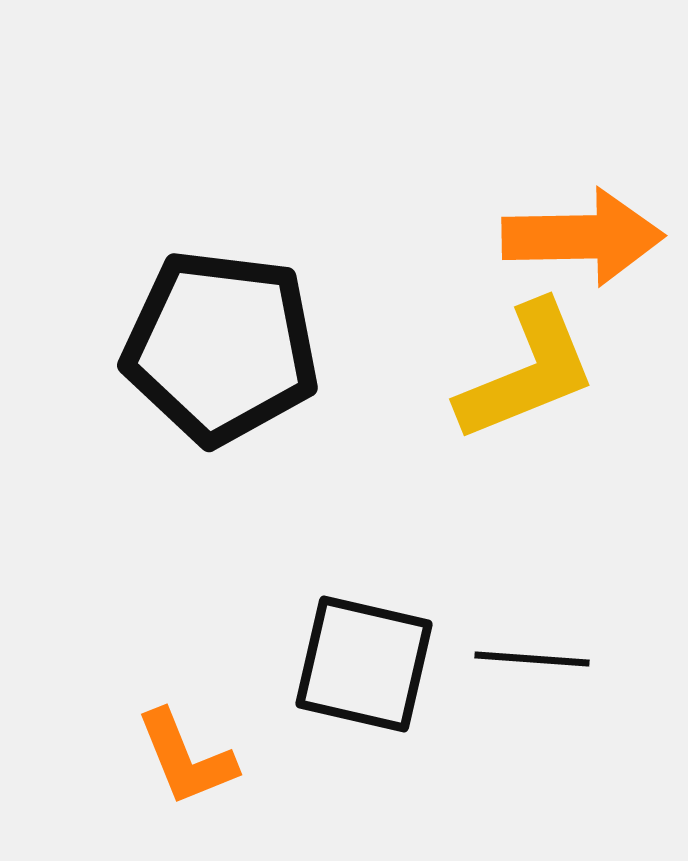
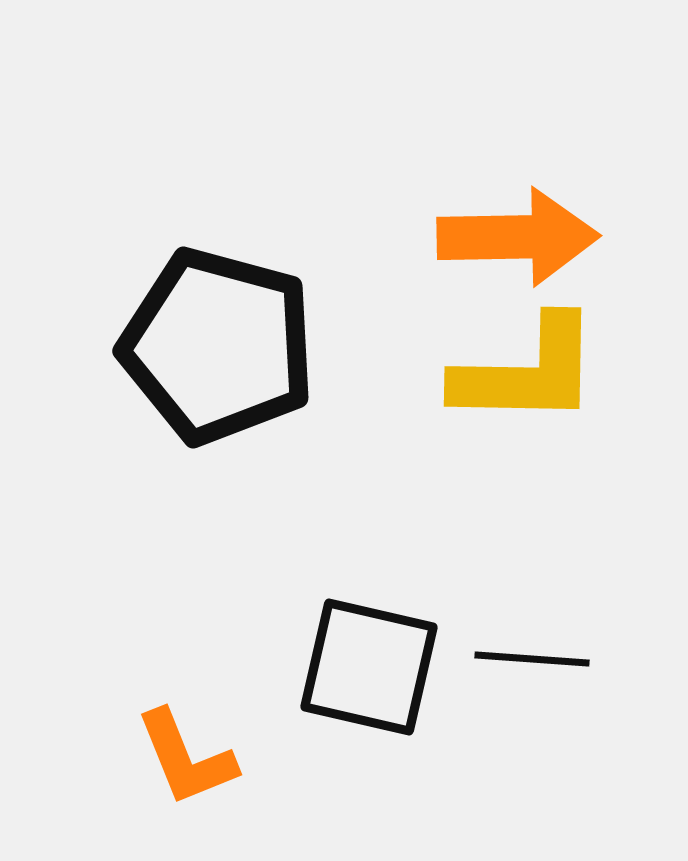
orange arrow: moved 65 px left
black pentagon: moved 3 px left, 1 px up; rotated 8 degrees clockwise
yellow L-shape: rotated 23 degrees clockwise
black square: moved 5 px right, 3 px down
